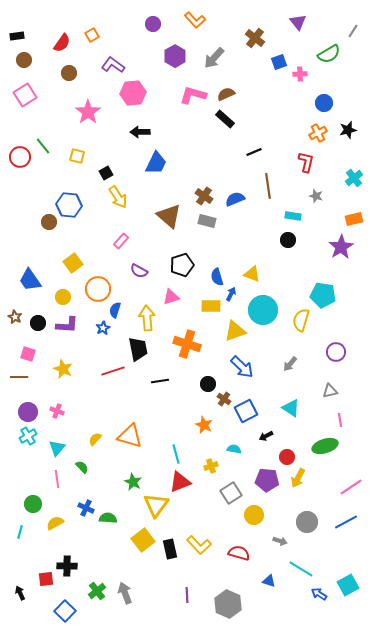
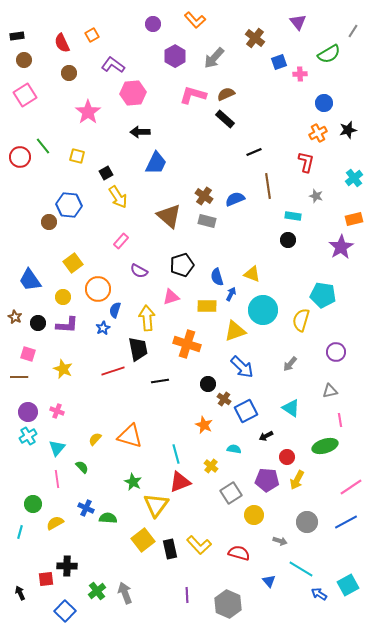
red semicircle at (62, 43): rotated 120 degrees clockwise
yellow rectangle at (211, 306): moved 4 px left
yellow cross at (211, 466): rotated 32 degrees counterclockwise
yellow arrow at (298, 478): moved 1 px left, 2 px down
blue triangle at (269, 581): rotated 32 degrees clockwise
